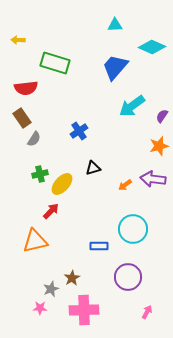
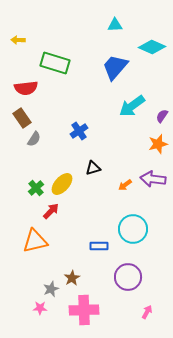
orange star: moved 1 px left, 2 px up
green cross: moved 4 px left, 14 px down; rotated 28 degrees counterclockwise
